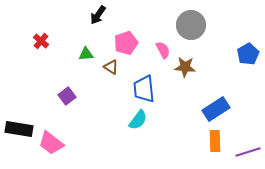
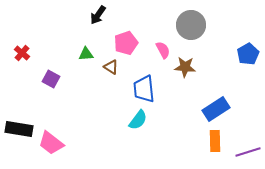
red cross: moved 19 px left, 12 px down
purple square: moved 16 px left, 17 px up; rotated 24 degrees counterclockwise
